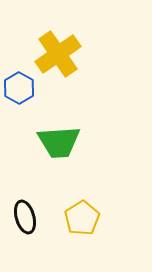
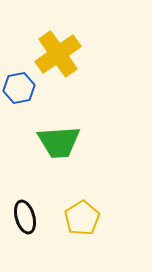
blue hexagon: rotated 20 degrees clockwise
